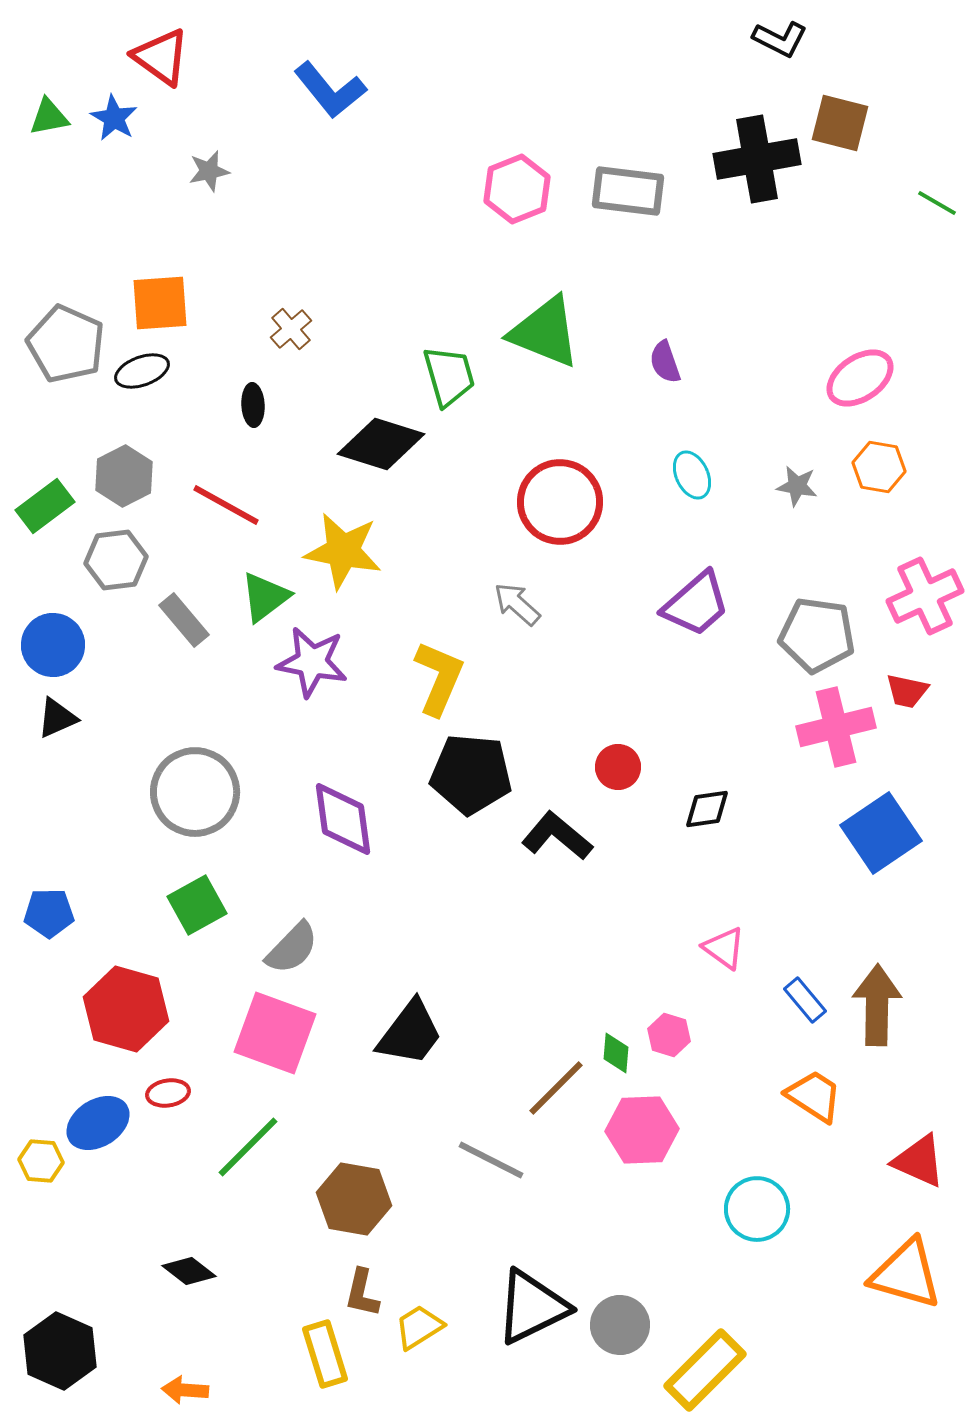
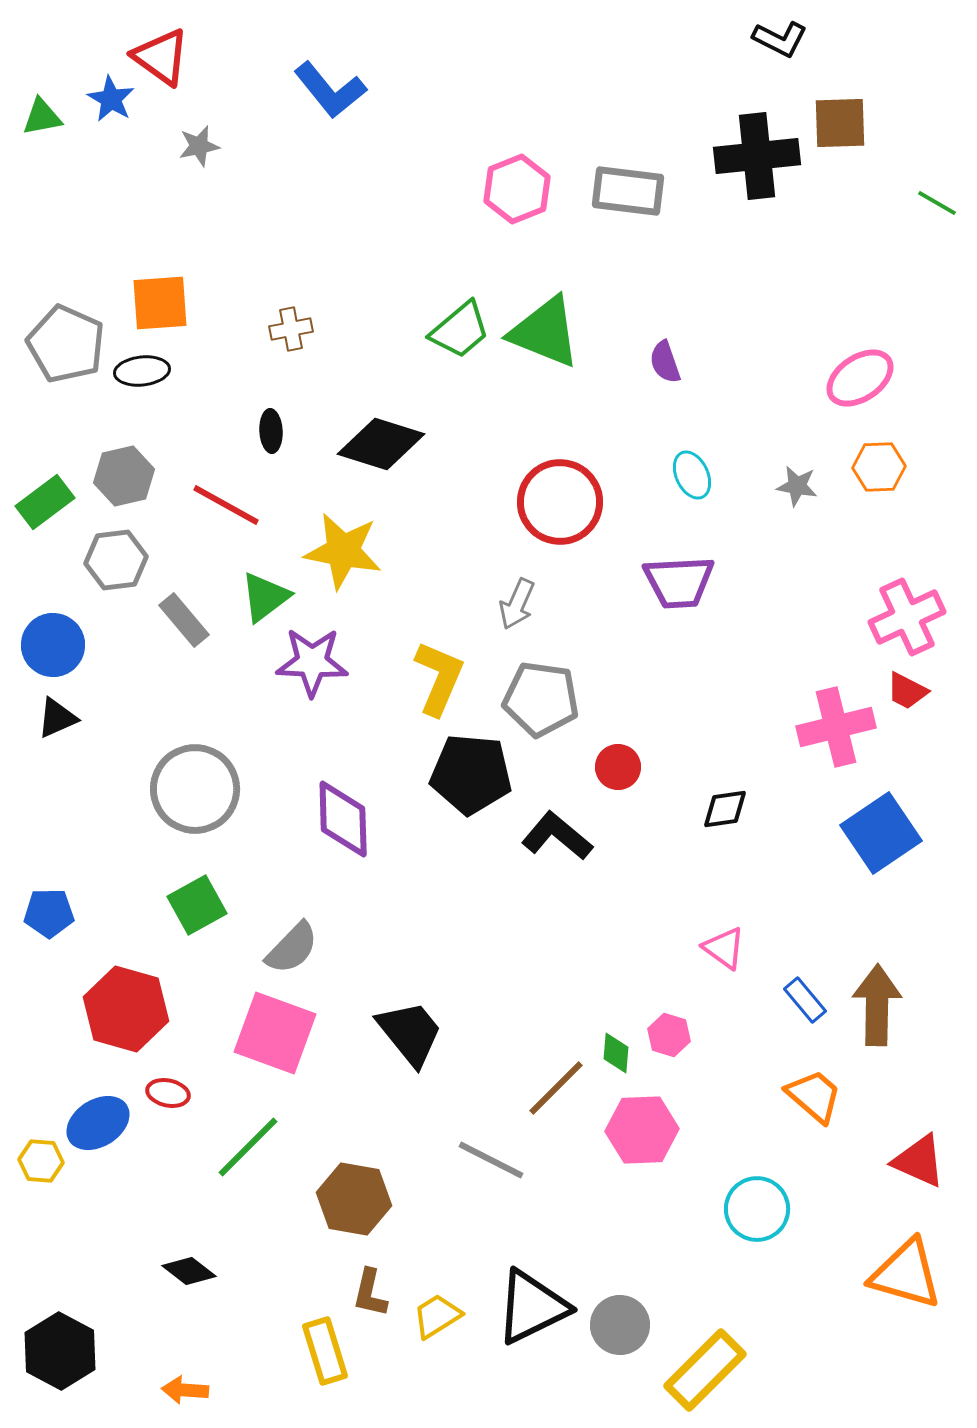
green triangle at (49, 117): moved 7 px left
blue star at (114, 118): moved 3 px left, 19 px up
brown square at (840, 123): rotated 16 degrees counterclockwise
black cross at (757, 159): moved 3 px up; rotated 4 degrees clockwise
gray star at (209, 171): moved 10 px left, 25 px up
brown cross at (291, 329): rotated 30 degrees clockwise
black ellipse at (142, 371): rotated 14 degrees clockwise
green trapezoid at (449, 376): moved 11 px right, 46 px up; rotated 66 degrees clockwise
black ellipse at (253, 405): moved 18 px right, 26 px down
orange hexagon at (879, 467): rotated 12 degrees counterclockwise
gray hexagon at (124, 476): rotated 14 degrees clockwise
green rectangle at (45, 506): moved 4 px up
pink cross at (925, 596): moved 18 px left, 21 px down
gray arrow at (517, 604): rotated 108 degrees counterclockwise
purple trapezoid at (696, 604): moved 17 px left, 22 px up; rotated 38 degrees clockwise
gray pentagon at (817, 635): moved 276 px left, 64 px down
purple star at (312, 662): rotated 8 degrees counterclockwise
red trapezoid at (907, 691): rotated 15 degrees clockwise
gray circle at (195, 792): moved 3 px up
black diamond at (707, 809): moved 18 px right
purple diamond at (343, 819): rotated 6 degrees clockwise
black trapezoid at (410, 1033): rotated 76 degrees counterclockwise
red ellipse at (168, 1093): rotated 21 degrees clockwise
orange trapezoid at (814, 1096): rotated 8 degrees clockwise
brown L-shape at (362, 1293): moved 8 px right
yellow trapezoid at (419, 1327): moved 18 px right, 11 px up
black hexagon at (60, 1351): rotated 4 degrees clockwise
yellow rectangle at (325, 1354): moved 3 px up
